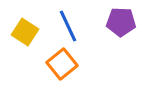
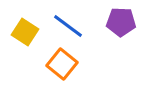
blue line: rotated 28 degrees counterclockwise
orange square: rotated 12 degrees counterclockwise
